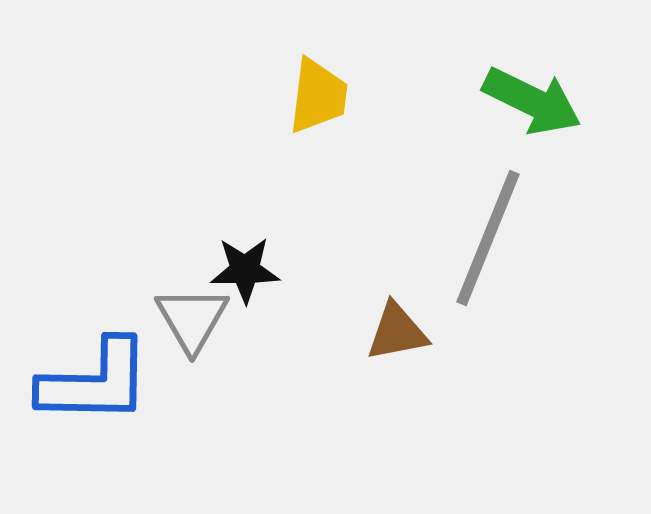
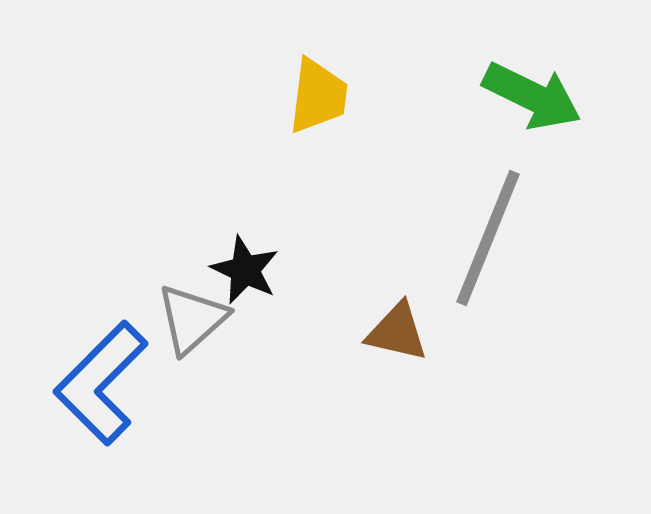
green arrow: moved 5 px up
black star: rotated 26 degrees clockwise
gray triangle: rotated 18 degrees clockwise
brown triangle: rotated 24 degrees clockwise
blue L-shape: moved 6 px right, 1 px down; rotated 134 degrees clockwise
